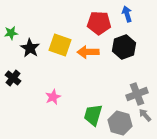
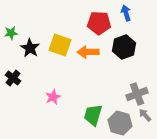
blue arrow: moved 1 px left, 1 px up
